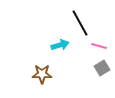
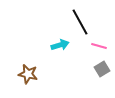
black line: moved 1 px up
gray square: moved 1 px down
brown star: moved 14 px left; rotated 12 degrees clockwise
